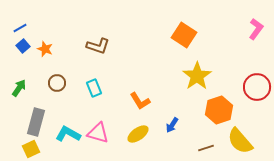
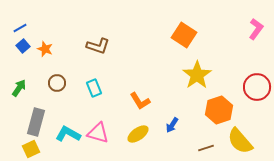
yellow star: moved 1 px up
